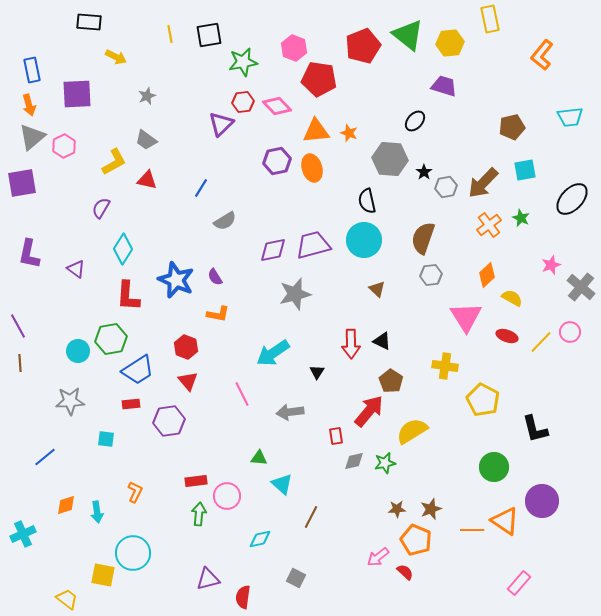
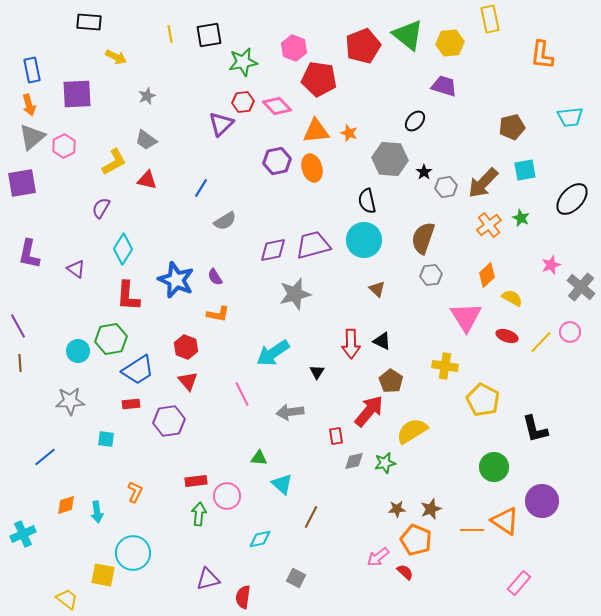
orange L-shape at (542, 55): rotated 32 degrees counterclockwise
